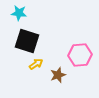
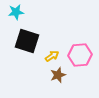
cyan star: moved 3 px left, 1 px up; rotated 14 degrees counterclockwise
yellow arrow: moved 16 px right, 8 px up
